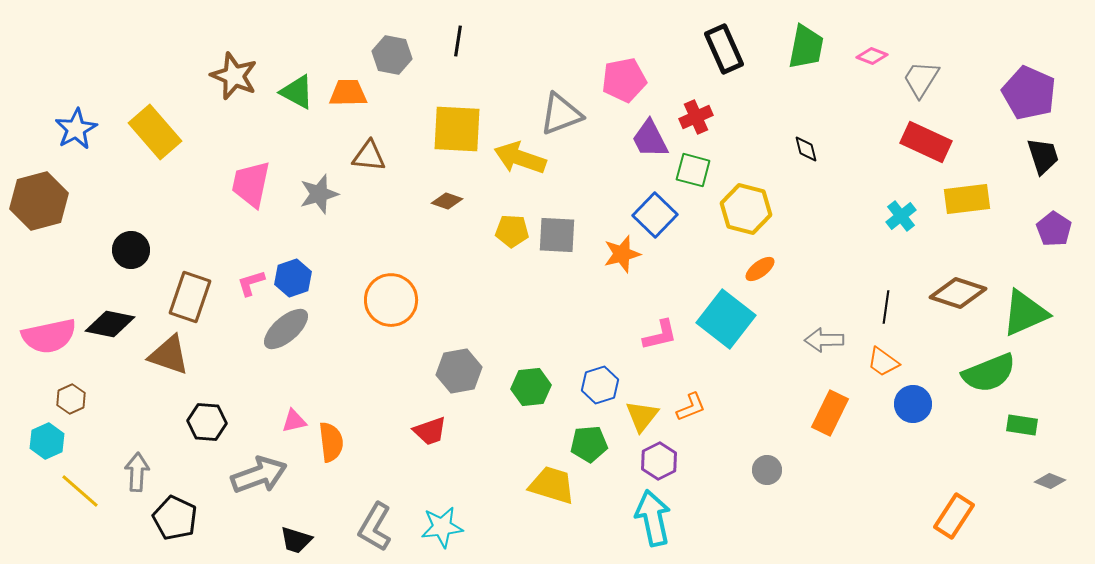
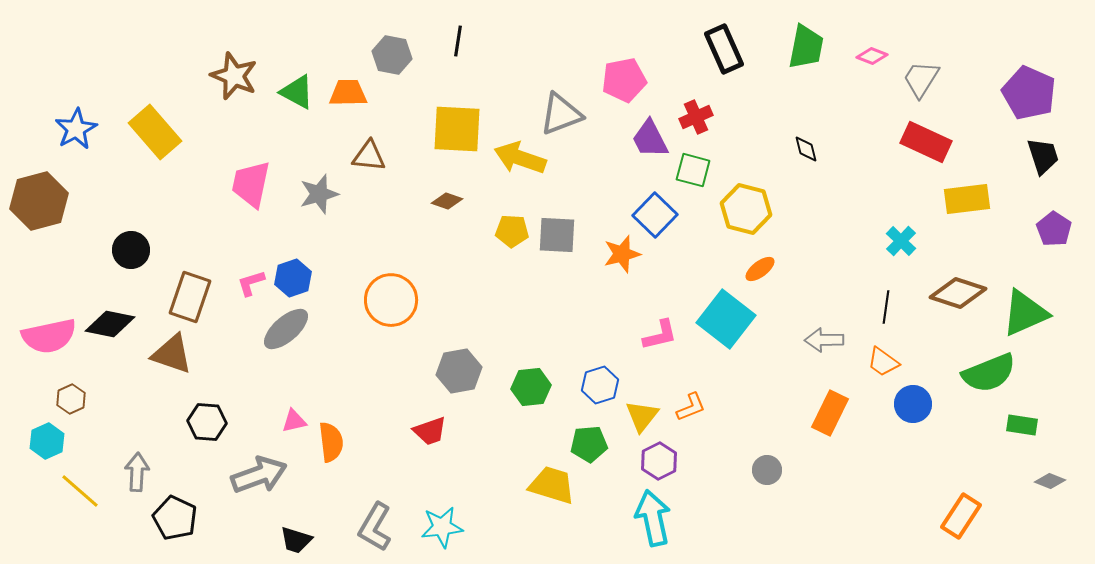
cyan cross at (901, 216): moved 25 px down; rotated 8 degrees counterclockwise
brown triangle at (169, 355): moved 3 px right, 1 px up
orange rectangle at (954, 516): moved 7 px right
